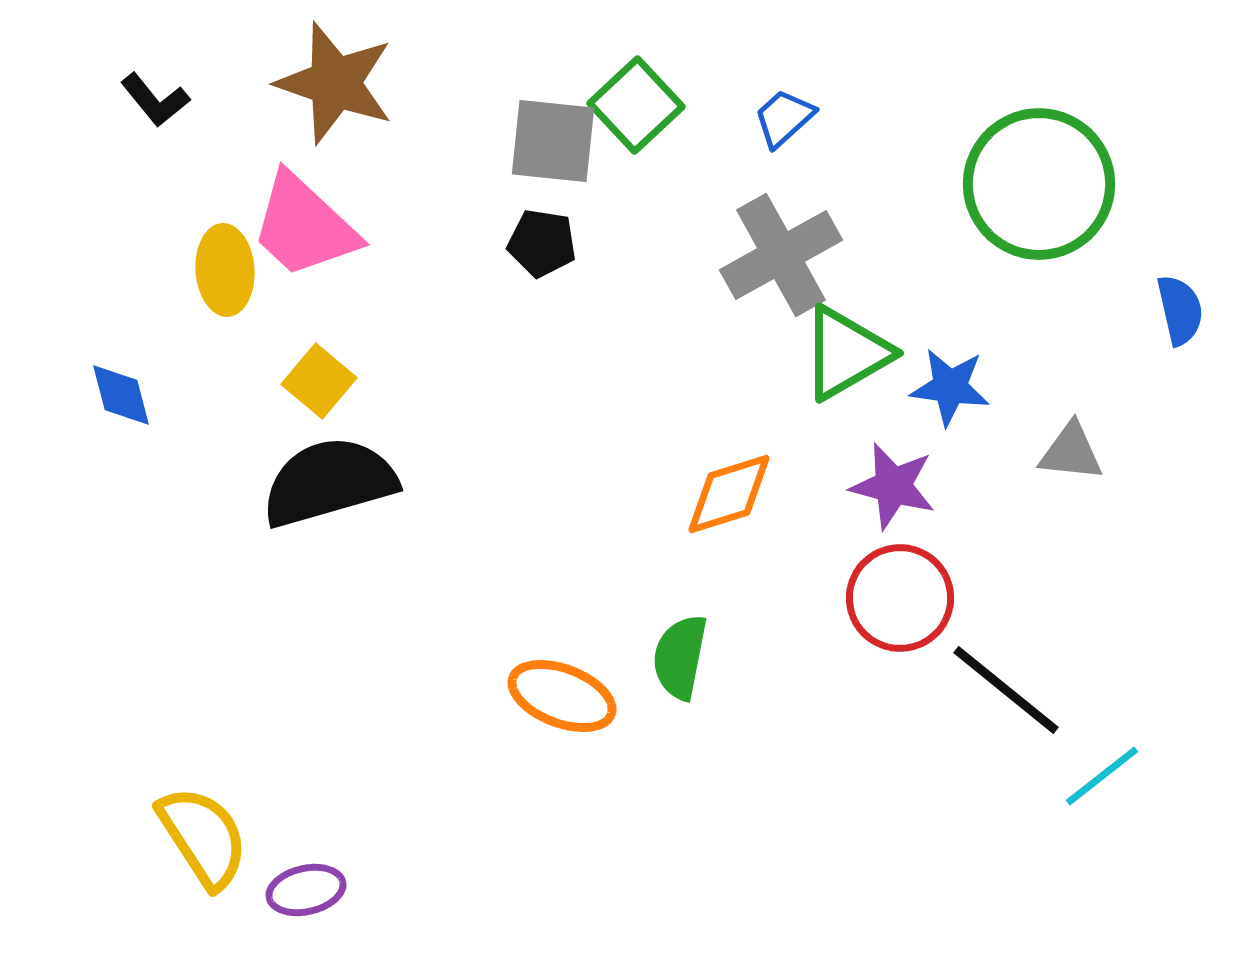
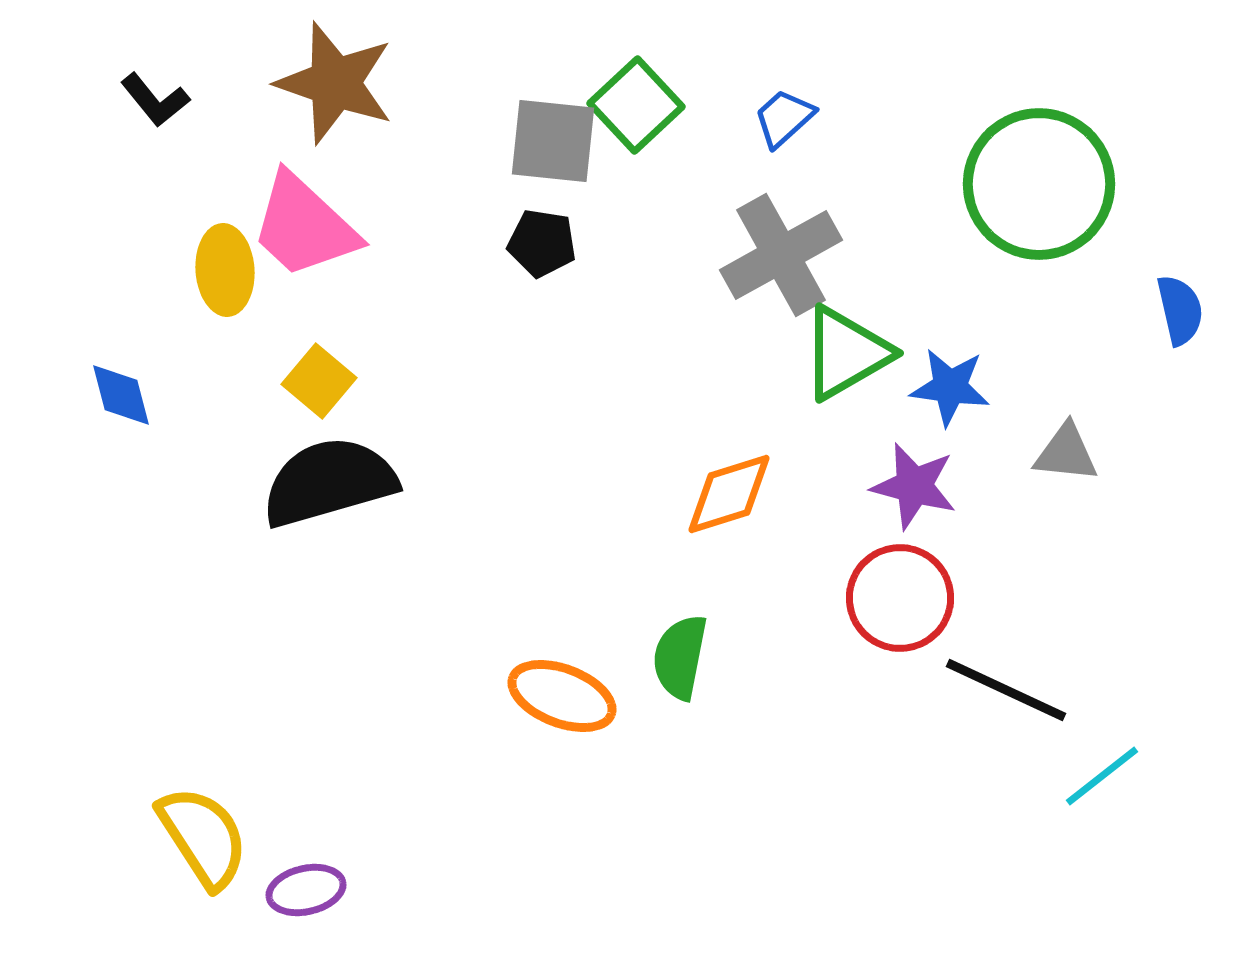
gray triangle: moved 5 px left, 1 px down
purple star: moved 21 px right
black line: rotated 14 degrees counterclockwise
